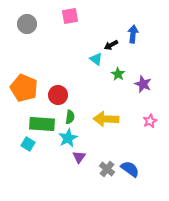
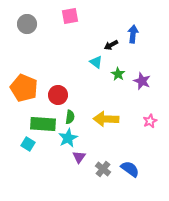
cyan triangle: moved 3 px down
purple star: moved 1 px left, 3 px up
green rectangle: moved 1 px right
gray cross: moved 4 px left
